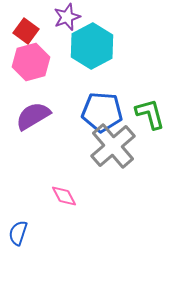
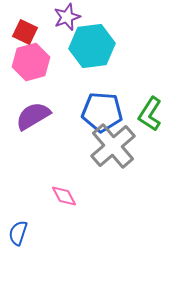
red square: moved 1 px left, 1 px down; rotated 10 degrees counterclockwise
cyan hexagon: rotated 21 degrees clockwise
green L-shape: rotated 132 degrees counterclockwise
